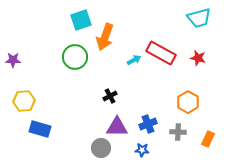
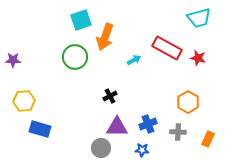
red rectangle: moved 6 px right, 5 px up
